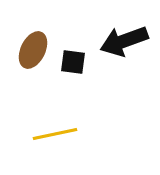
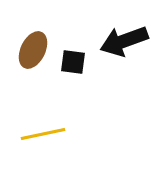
yellow line: moved 12 px left
